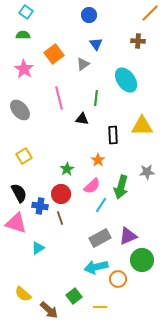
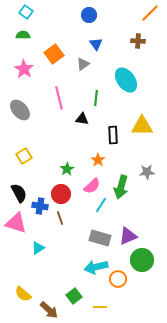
gray rectangle: rotated 45 degrees clockwise
